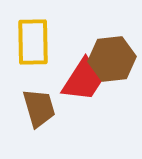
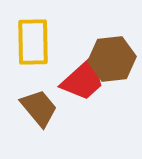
red trapezoid: rotated 15 degrees clockwise
brown trapezoid: rotated 24 degrees counterclockwise
